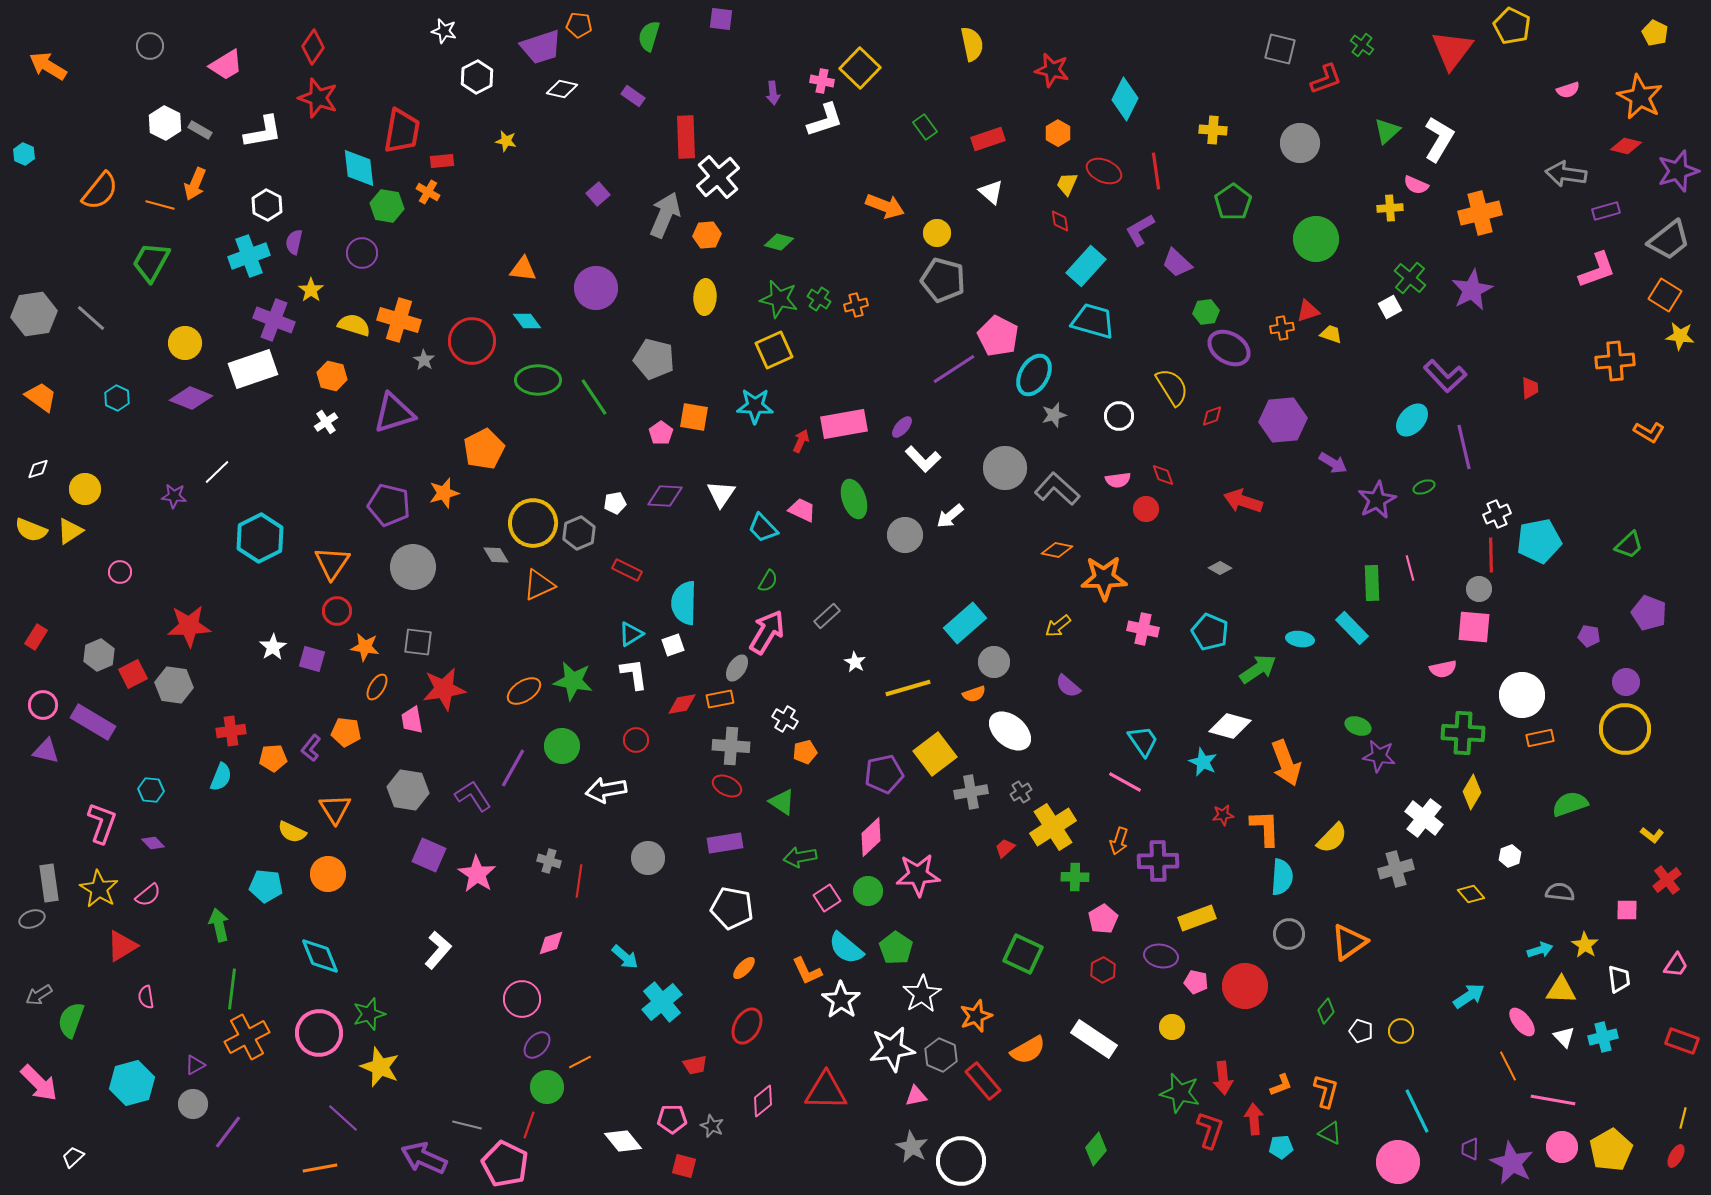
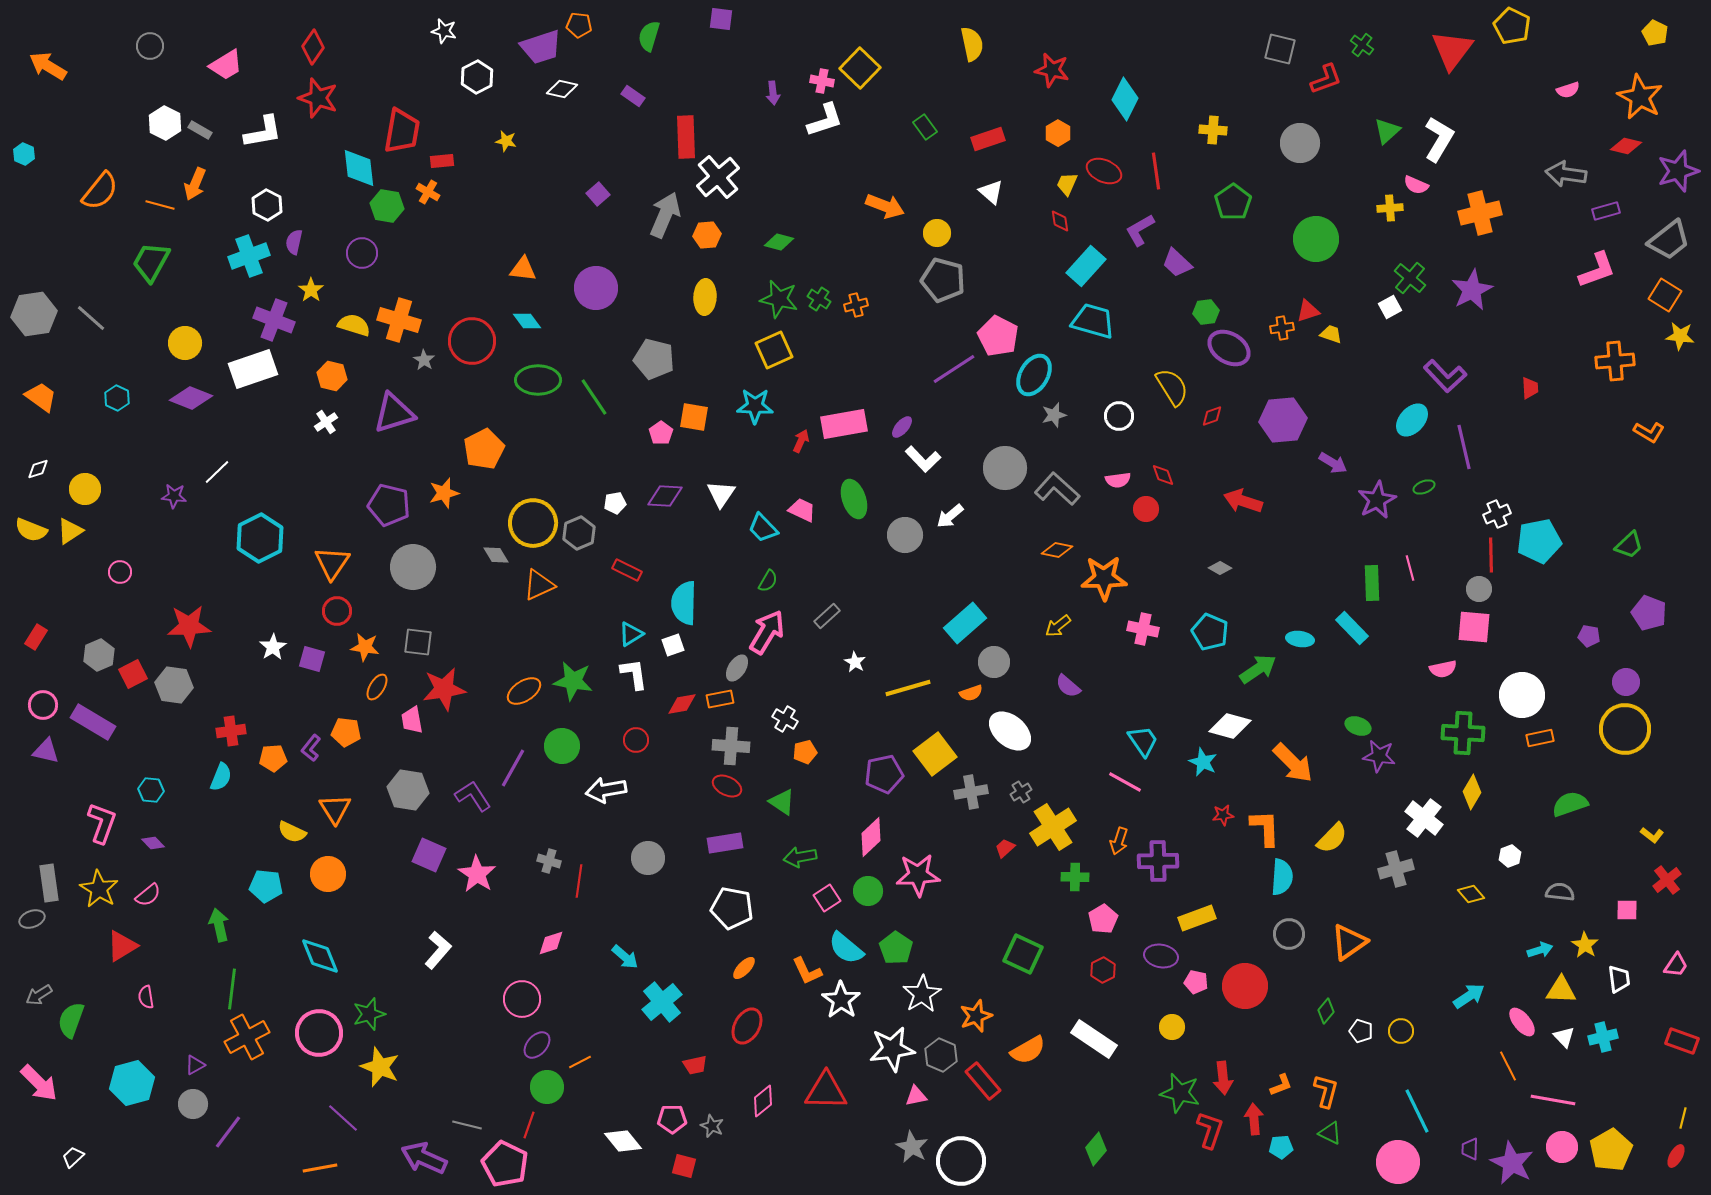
orange semicircle at (974, 694): moved 3 px left, 1 px up
orange arrow at (1286, 763): moved 7 px right; rotated 24 degrees counterclockwise
